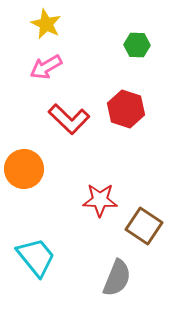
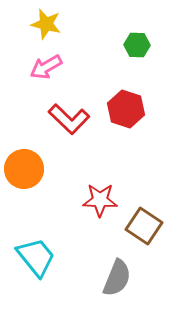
yellow star: rotated 12 degrees counterclockwise
